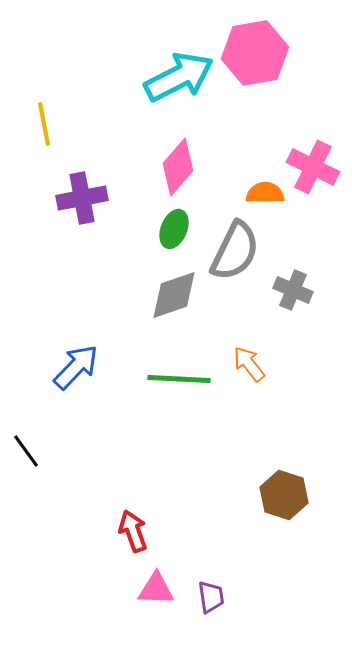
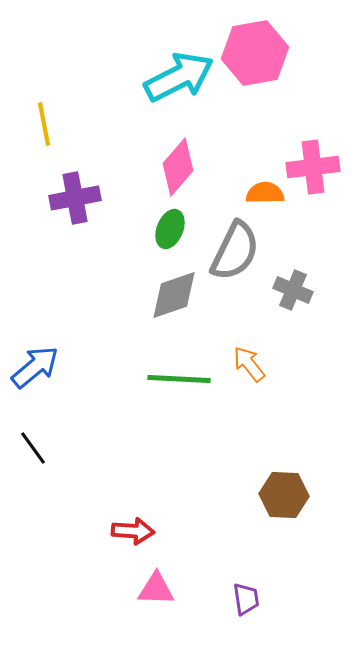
pink cross: rotated 33 degrees counterclockwise
purple cross: moved 7 px left
green ellipse: moved 4 px left
blue arrow: moved 41 px left; rotated 6 degrees clockwise
black line: moved 7 px right, 3 px up
brown hexagon: rotated 15 degrees counterclockwise
red arrow: rotated 114 degrees clockwise
purple trapezoid: moved 35 px right, 2 px down
